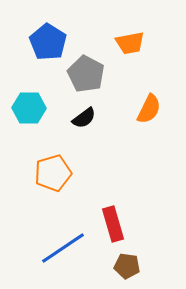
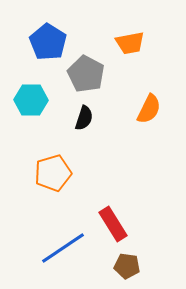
cyan hexagon: moved 2 px right, 8 px up
black semicircle: rotated 35 degrees counterclockwise
red rectangle: rotated 16 degrees counterclockwise
